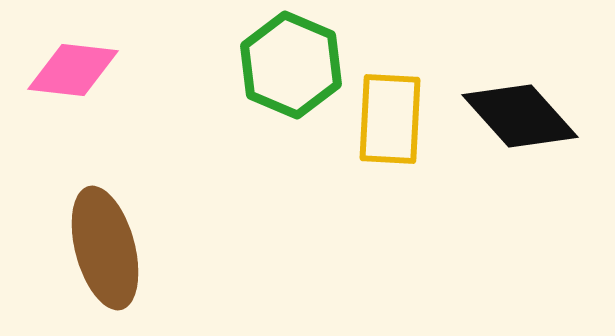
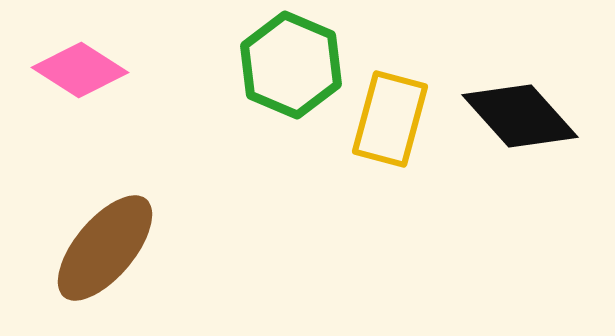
pink diamond: moved 7 px right; rotated 26 degrees clockwise
yellow rectangle: rotated 12 degrees clockwise
brown ellipse: rotated 55 degrees clockwise
